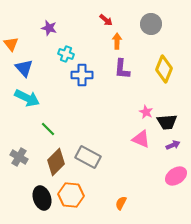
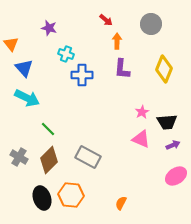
pink star: moved 4 px left; rotated 16 degrees clockwise
brown diamond: moved 7 px left, 2 px up
